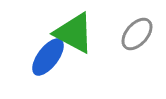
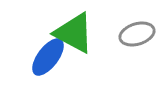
gray ellipse: rotated 32 degrees clockwise
